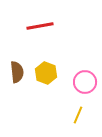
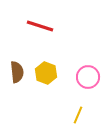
red line: rotated 28 degrees clockwise
pink circle: moved 3 px right, 5 px up
